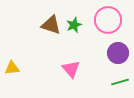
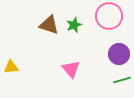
pink circle: moved 1 px right, 4 px up
brown triangle: moved 2 px left
purple circle: moved 1 px right, 1 px down
yellow triangle: moved 1 px left, 1 px up
green line: moved 2 px right, 2 px up
